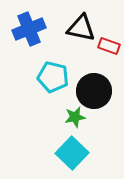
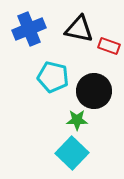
black triangle: moved 2 px left, 1 px down
green star: moved 2 px right, 3 px down; rotated 10 degrees clockwise
